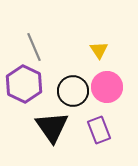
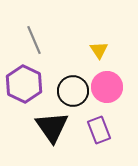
gray line: moved 7 px up
